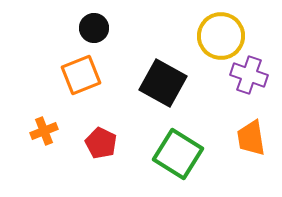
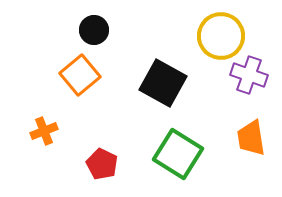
black circle: moved 2 px down
orange square: moved 1 px left; rotated 18 degrees counterclockwise
red pentagon: moved 1 px right, 21 px down
